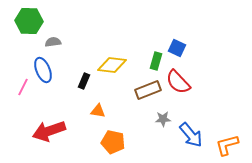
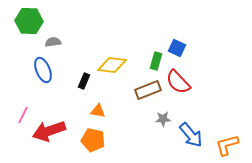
pink line: moved 28 px down
orange pentagon: moved 20 px left, 2 px up
